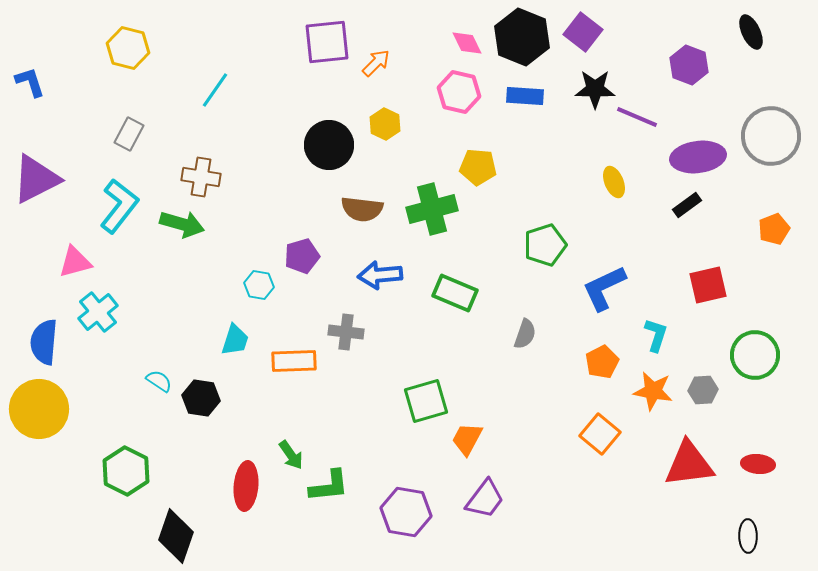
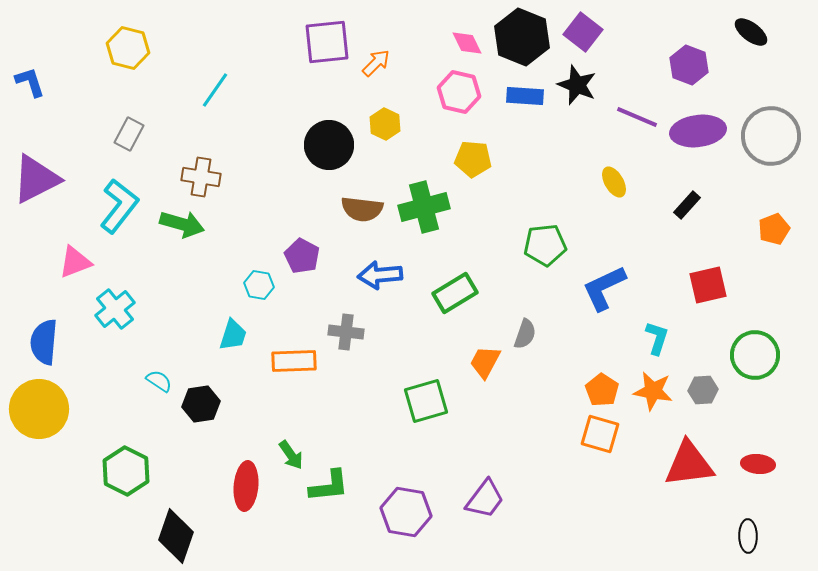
black ellipse at (751, 32): rotated 28 degrees counterclockwise
black star at (595, 89): moved 18 px left, 4 px up; rotated 21 degrees clockwise
purple ellipse at (698, 157): moved 26 px up
yellow pentagon at (478, 167): moved 5 px left, 8 px up
yellow ellipse at (614, 182): rotated 8 degrees counterclockwise
black rectangle at (687, 205): rotated 12 degrees counterclockwise
green cross at (432, 209): moved 8 px left, 2 px up
green pentagon at (545, 245): rotated 12 degrees clockwise
purple pentagon at (302, 256): rotated 28 degrees counterclockwise
pink triangle at (75, 262): rotated 6 degrees counterclockwise
green rectangle at (455, 293): rotated 54 degrees counterclockwise
cyan cross at (98, 312): moved 17 px right, 3 px up
cyan L-shape at (656, 335): moved 1 px right, 3 px down
cyan trapezoid at (235, 340): moved 2 px left, 5 px up
orange pentagon at (602, 362): moved 28 px down; rotated 12 degrees counterclockwise
black hexagon at (201, 398): moved 6 px down; rotated 18 degrees counterclockwise
orange square at (600, 434): rotated 24 degrees counterclockwise
orange trapezoid at (467, 439): moved 18 px right, 77 px up
